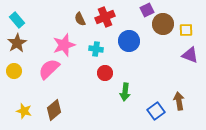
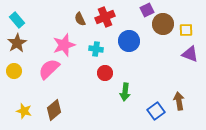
purple triangle: moved 1 px up
